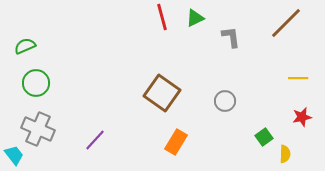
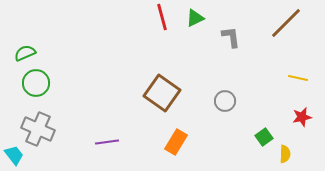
green semicircle: moved 7 px down
yellow line: rotated 12 degrees clockwise
purple line: moved 12 px right, 2 px down; rotated 40 degrees clockwise
